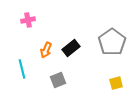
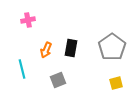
gray pentagon: moved 5 px down
black rectangle: rotated 42 degrees counterclockwise
